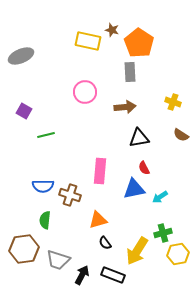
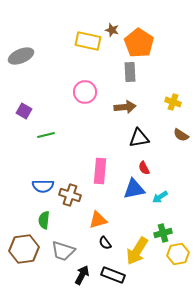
green semicircle: moved 1 px left
gray trapezoid: moved 5 px right, 9 px up
